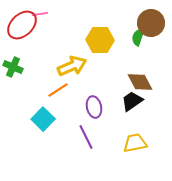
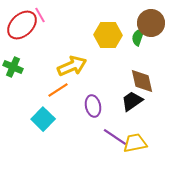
pink line: moved 1 px down; rotated 70 degrees clockwise
yellow hexagon: moved 8 px right, 5 px up
brown diamond: moved 2 px right, 1 px up; rotated 16 degrees clockwise
purple ellipse: moved 1 px left, 1 px up
purple line: moved 29 px right; rotated 30 degrees counterclockwise
